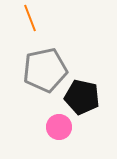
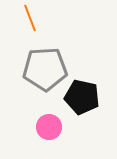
gray pentagon: moved 1 px up; rotated 9 degrees clockwise
pink circle: moved 10 px left
